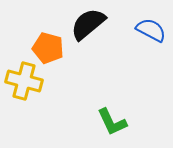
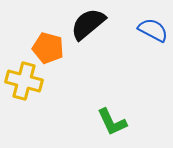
blue semicircle: moved 2 px right
